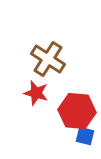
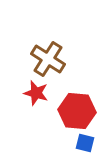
blue square: moved 7 px down
